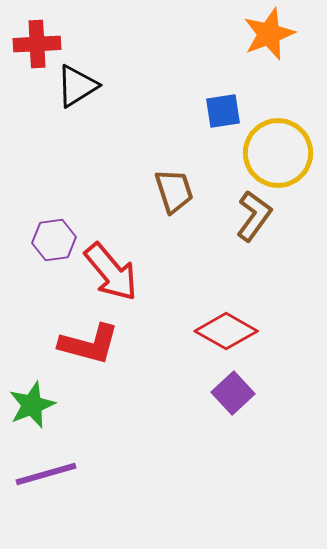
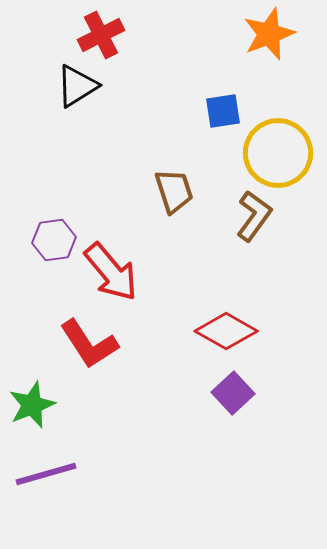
red cross: moved 64 px right, 9 px up; rotated 24 degrees counterclockwise
red L-shape: rotated 42 degrees clockwise
